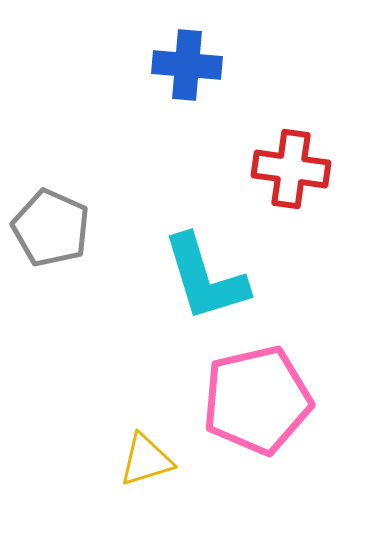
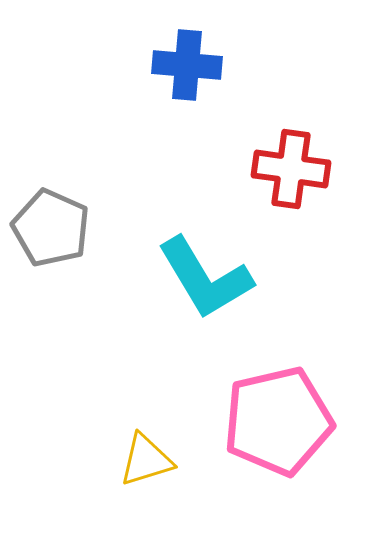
cyan L-shape: rotated 14 degrees counterclockwise
pink pentagon: moved 21 px right, 21 px down
